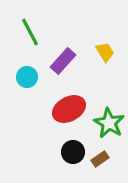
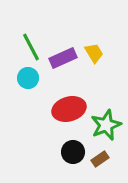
green line: moved 1 px right, 15 px down
yellow trapezoid: moved 11 px left, 1 px down
purple rectangle: moved 3 px up; rotated 24 degrees clockwise
cyan circle: moved 1 px right, 1 px down
red ellipse: rotated 12 degrees clockwise
green star: moved 3 px left, 2 px down; rotated 20 degrees clockwise
